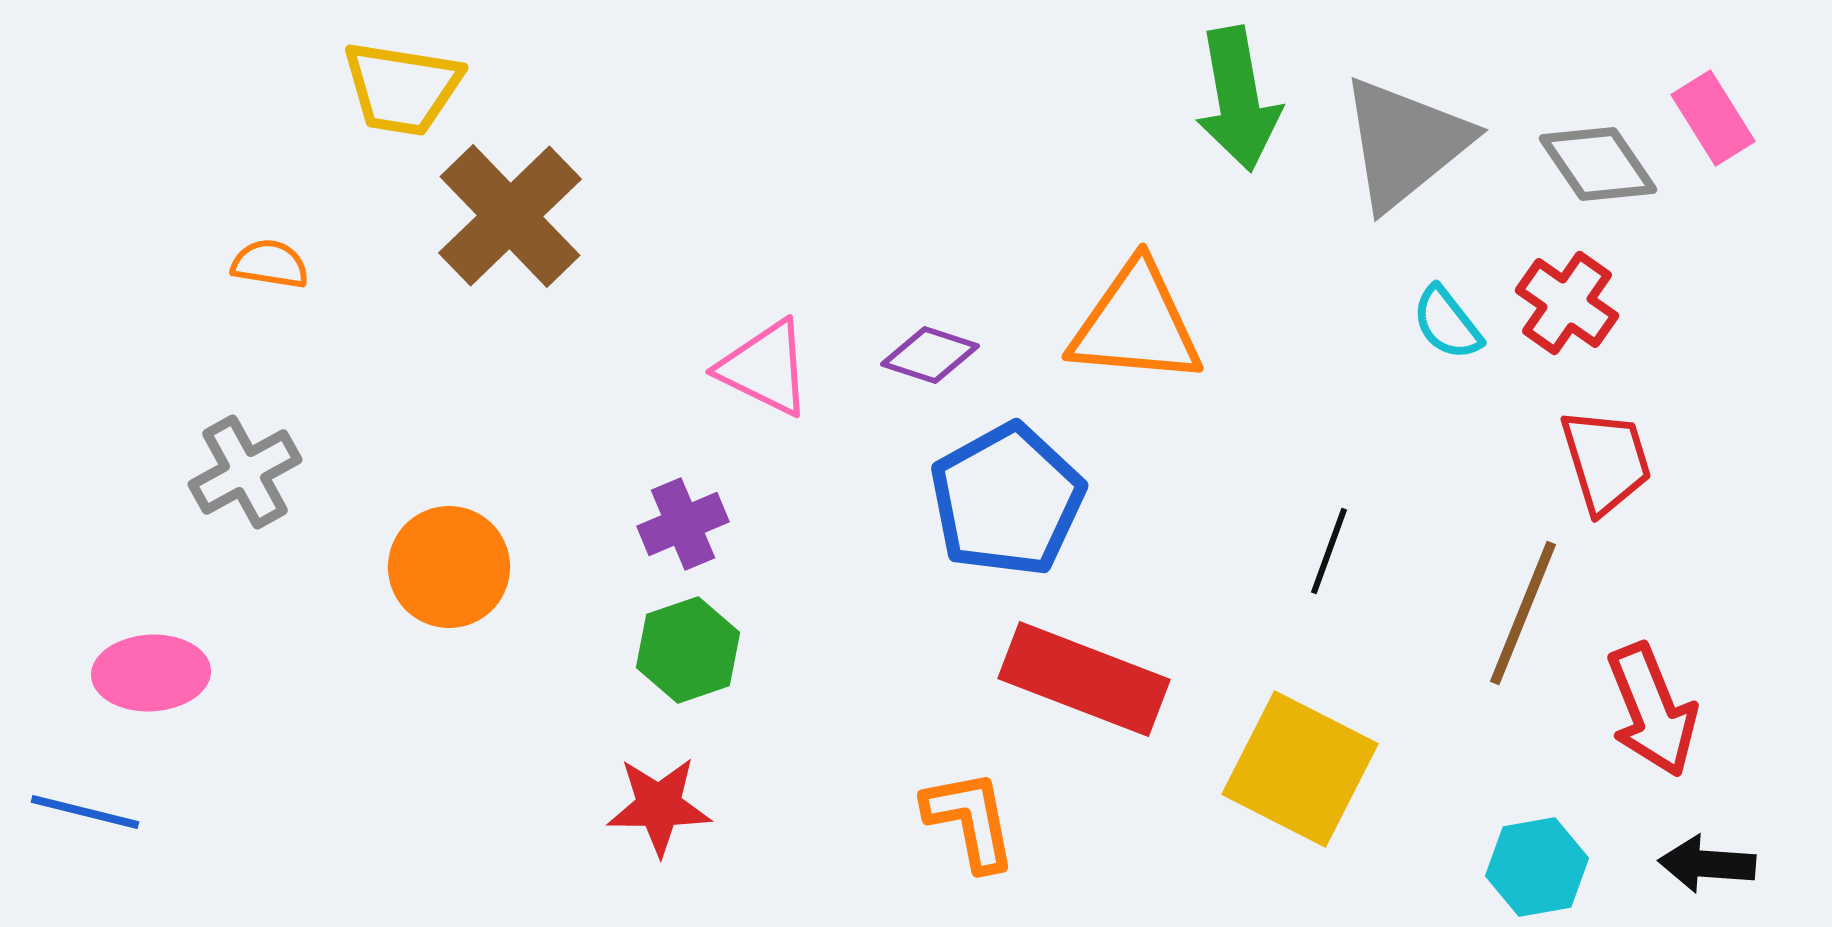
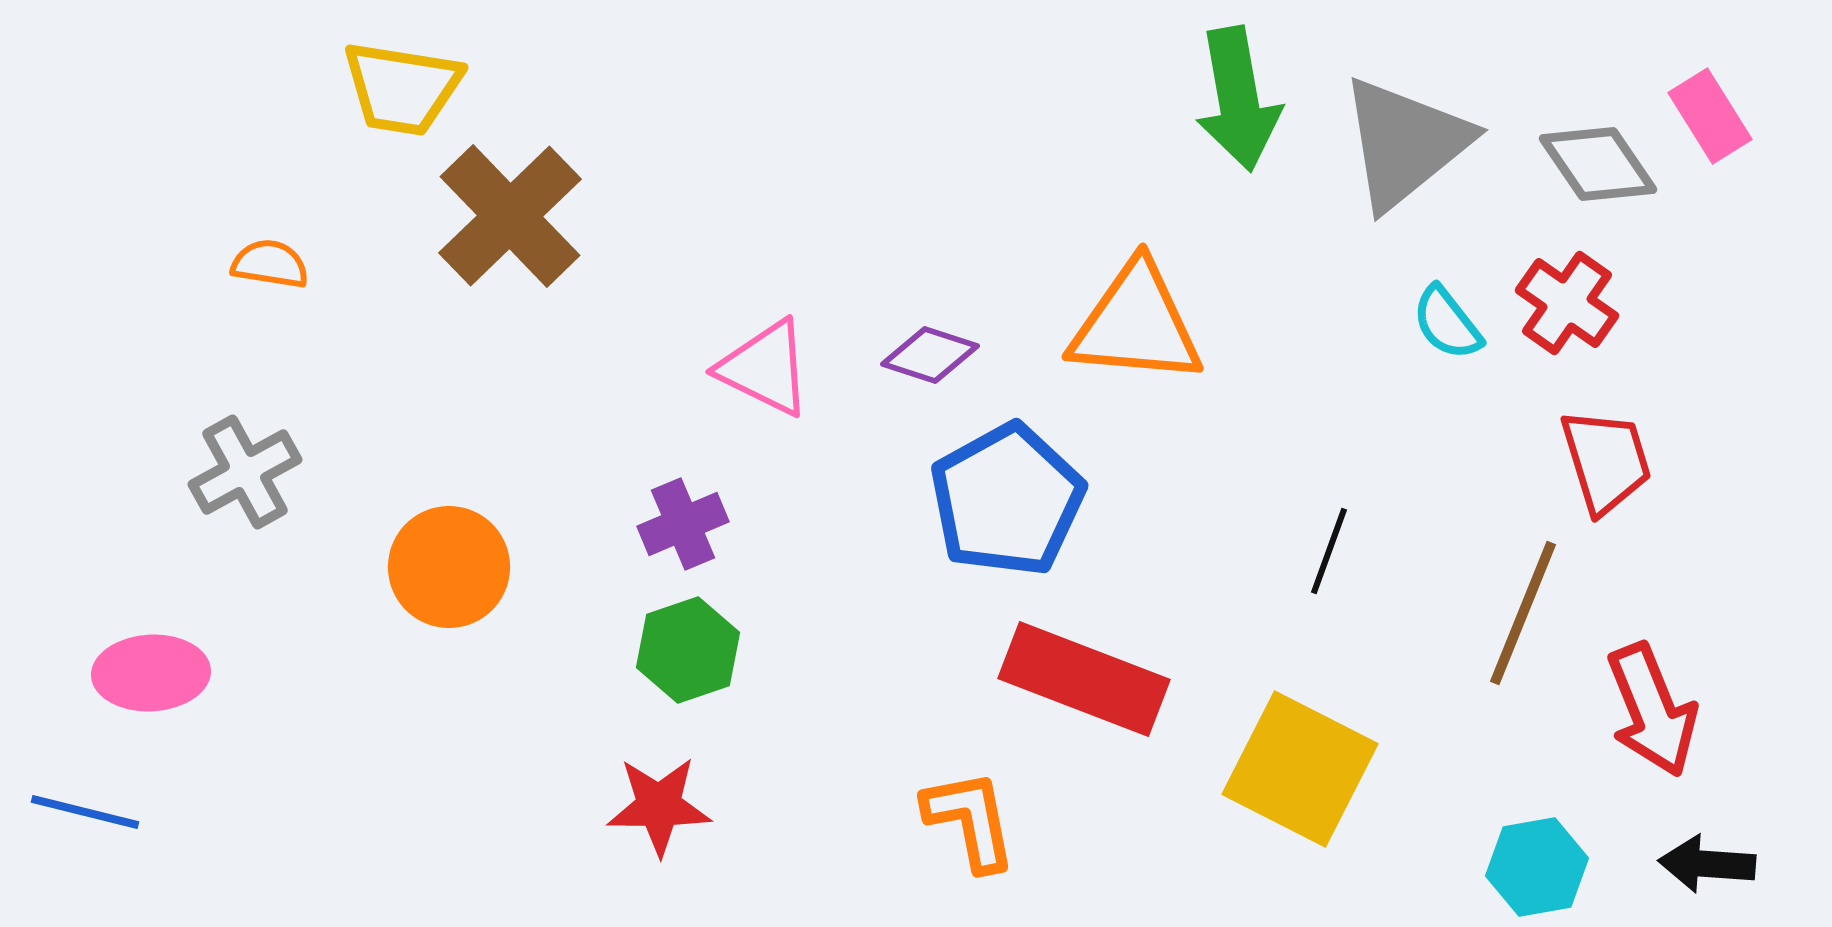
pink rectangle: moved 3 px left, 2 px up
